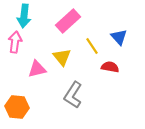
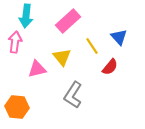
cyan arrow: moved 2 px right
red semicircle: rotated 120 degrees clockwise
